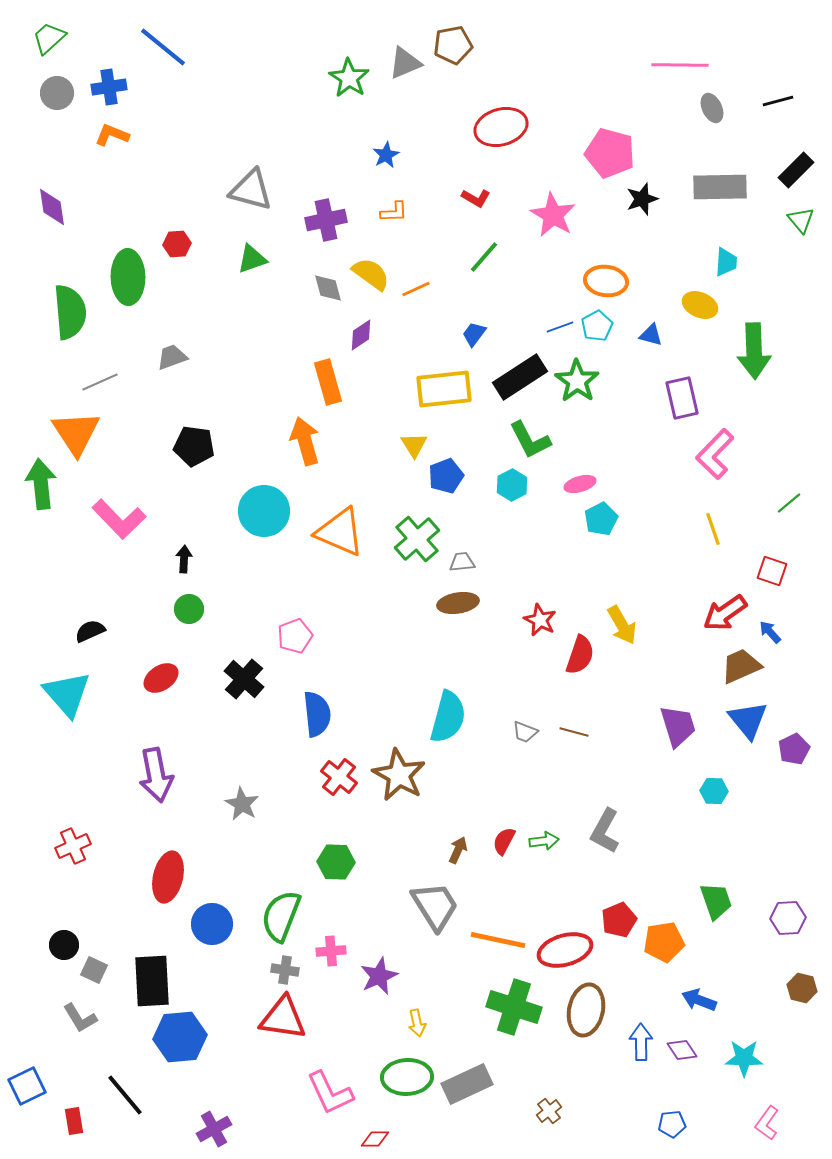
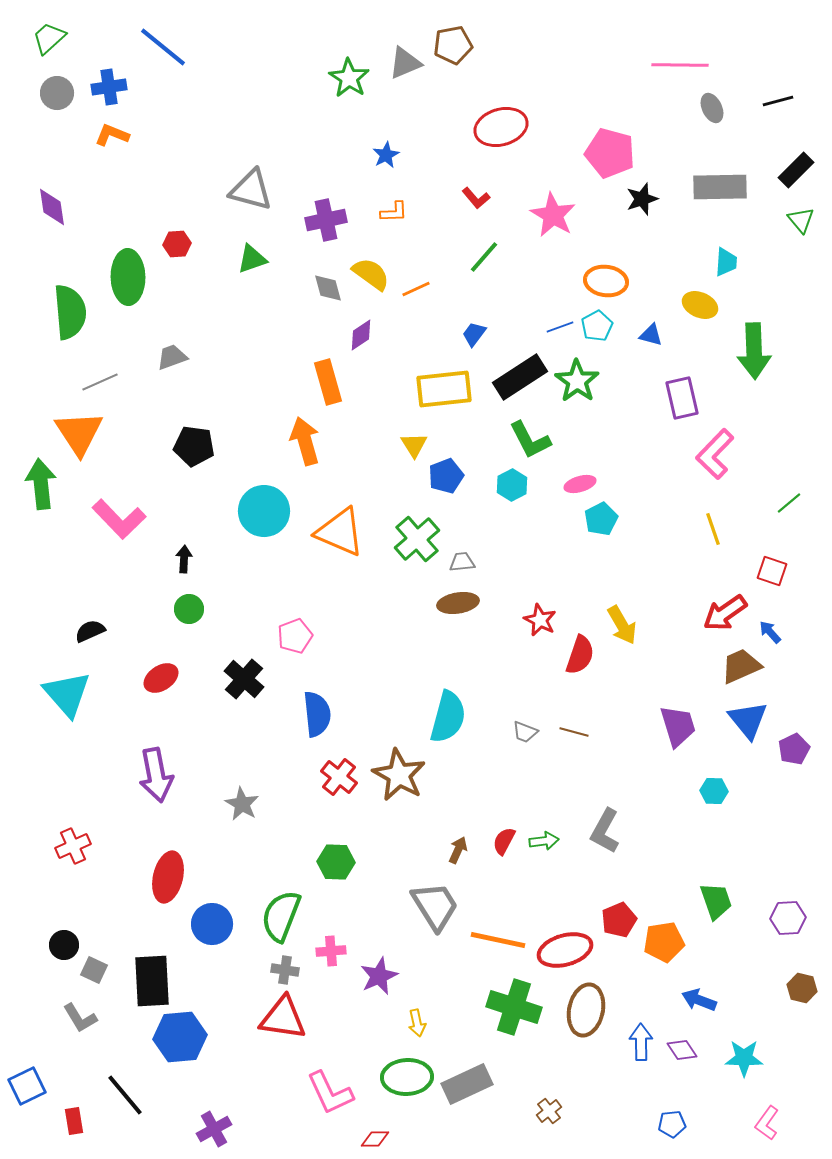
red L-shape at (476, 198): rotated 20 degrees clockwise
orange triangle at (76, 433): moved 3 px right
